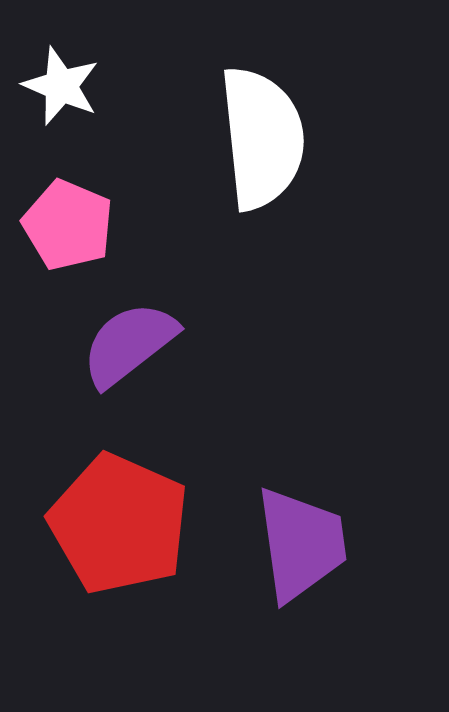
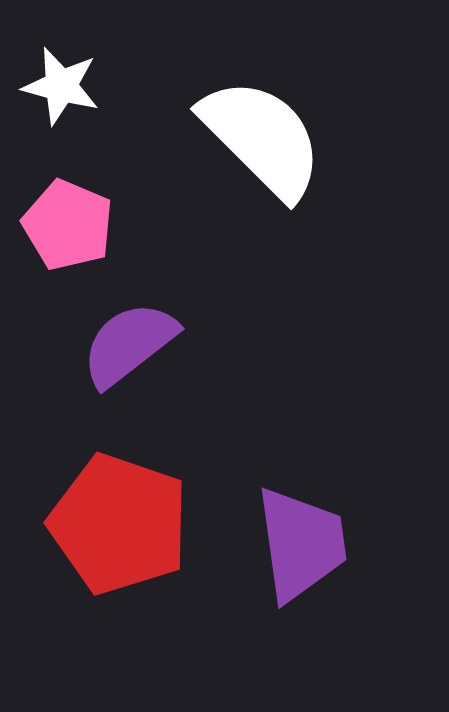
white star: rotated 8 degrees counterclockwise
white semicircle: rotated 39 degrees counterclockwise
red pentagon: rotated 5 degrees counterclockwise
